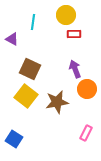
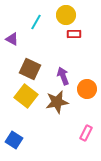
cyan line: moved 3 px right; rotated 21 degrees clockwise
purple arrow: moved 12 px left, 7 px down
blue square: moved 1 px down
